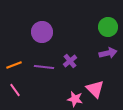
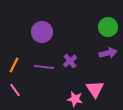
orange line: rotated 42 degrees counterclockwise
pink triangle: rotated 12 degrees clockwise
